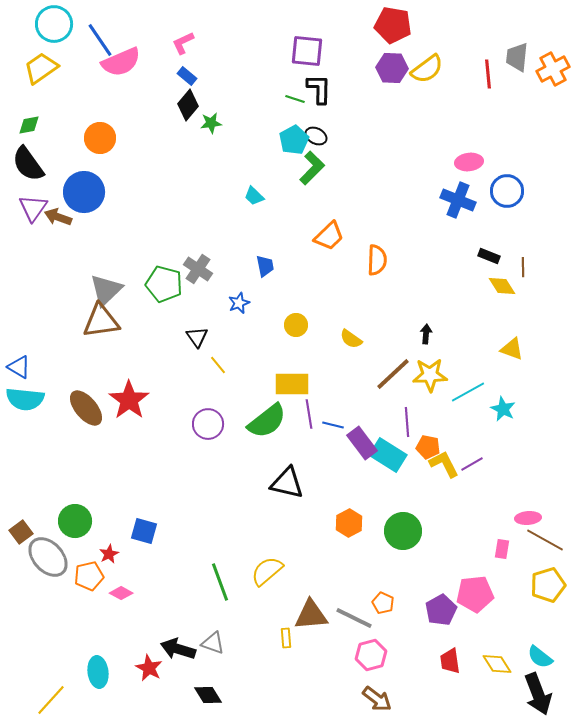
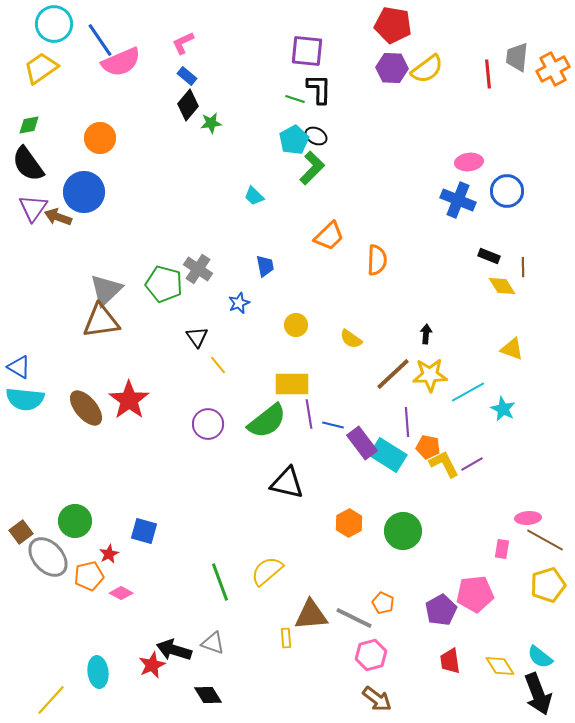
black arrow at (178, 649): moved 4 px left, 1 px down
yellow diamond at (497, 664): moved 3 px right, 2 px down
red star at (149, 668): moved 3 px right, 3 px up; rotated 20 degrees clockwise
